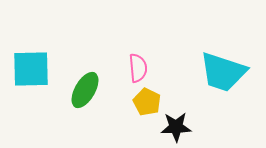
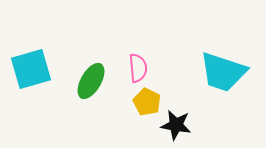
cyan square: rotated 15 degrees counterclockwise
green ellipse: moved 6 px right, 9 px up
black star: moved 2 px up; rotated 12 degrees clockwise
